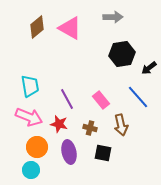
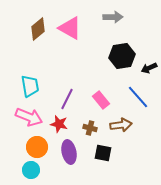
brown diamond: moved 1 px right, 2 px down
black hexagon: moved 2 px down
black arrow: rotated 14 degrees clockwise
purple line: rotated 55 degrees clockwise
brown arrow: rotated 85 degrees counterclockwise
